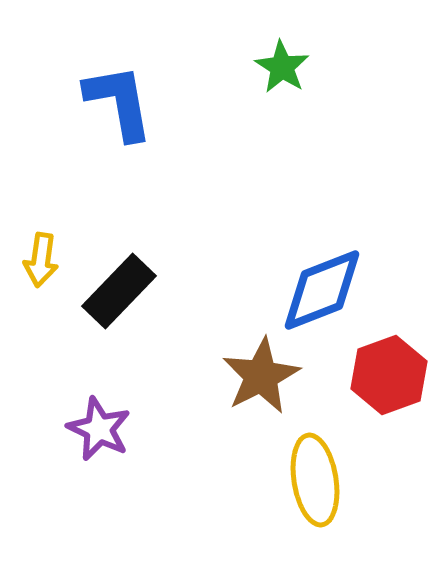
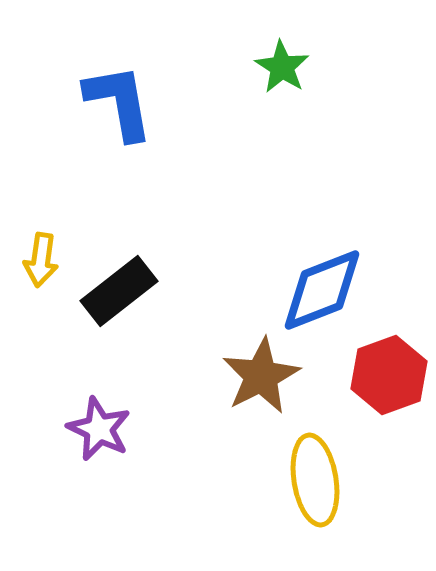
black rectangle: rotated 8 degrees clockwise
